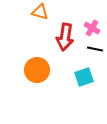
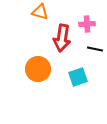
pink cross: moved 5 px left, 4 px up; rotated 35 degrees counterclockwise
red arrow: moved 3 px left, 1 px down
orange circle: moved 1 px right, 1 px up
cyan square: moved 6 px left
